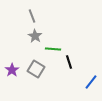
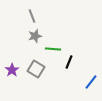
gray star: rotated 24 degrees clockwise
black line: rotated 40 degrees clockwise
